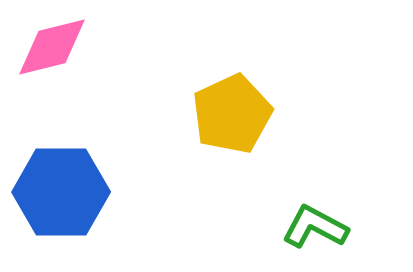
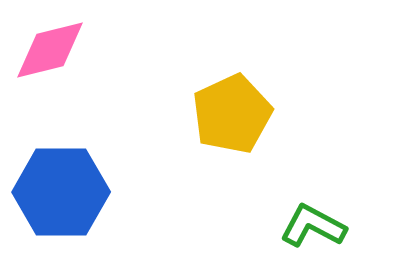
pink diamond: moved 2 px left, 3 px down
green L-shape: moved 2 px left, 1 px up
